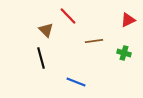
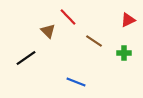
red line: moved 1 px down
brown triangle: moved 2 px right, 1 px down
brown line: rotated 42 degrees clockwise
green cross: rotated 16 degrees counterclockwise
black line: moved 15 px left; rotated 70 degrees clockwise
